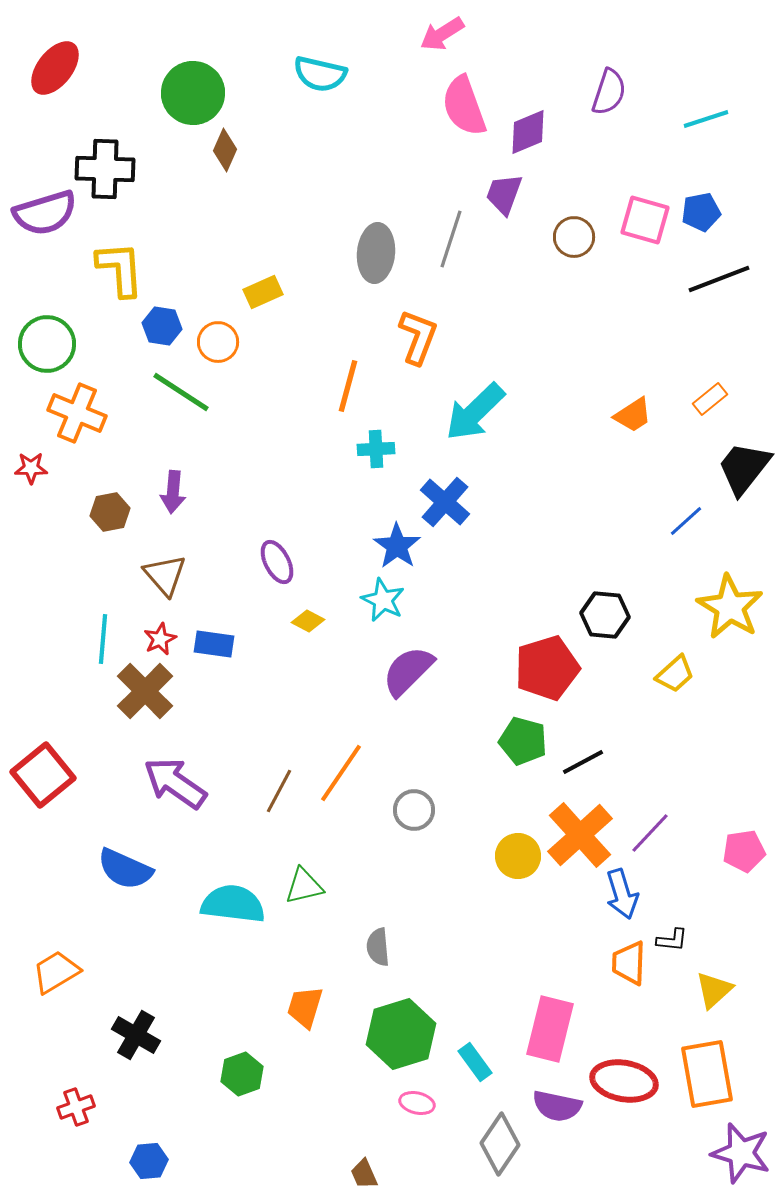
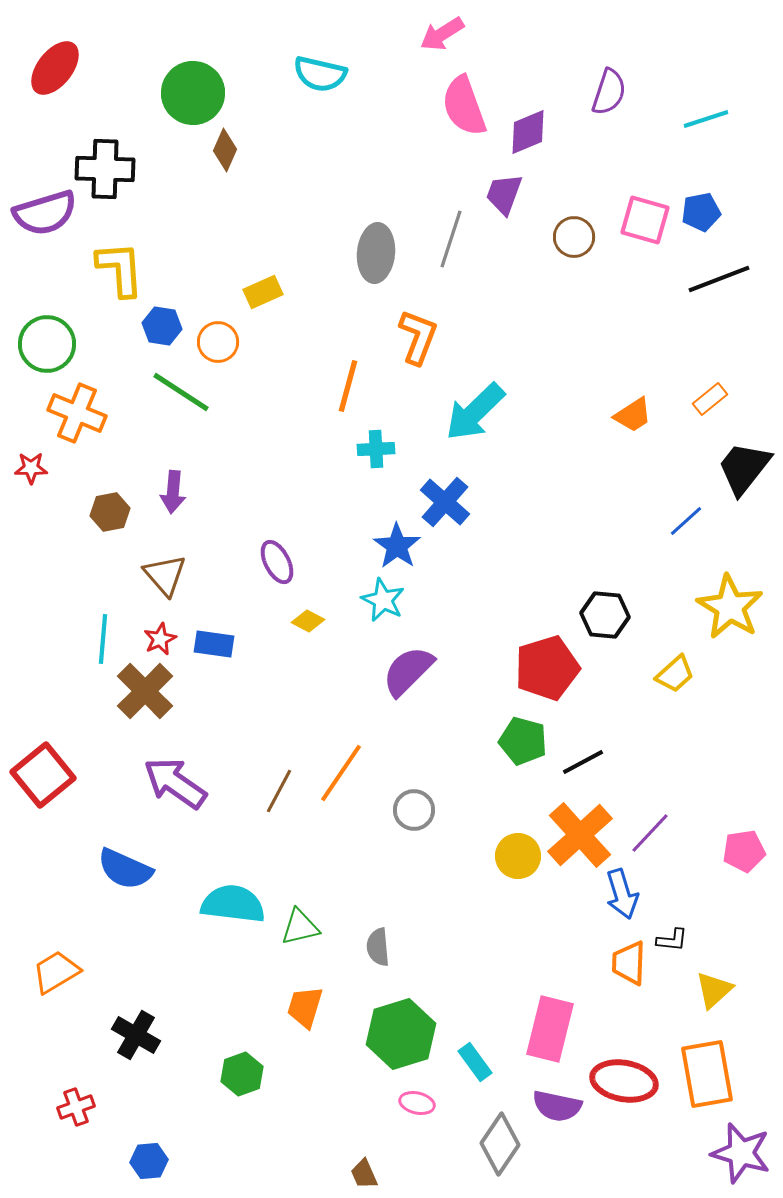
green triangle at (304, 886): moved 4 px left, 41 px down
